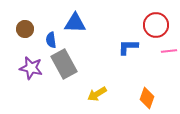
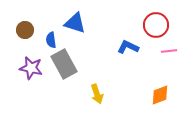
blue triangle: rotated 15 degrees clockwise
brown circle: moved 1 px down
blue L-shape: rotated 25 degrees clockwise
yellow arrow: rotated 78 degrees counterclockwise
orange diamond: moved 13 px right, 3 px up; rotated 50 degrees clockwise
